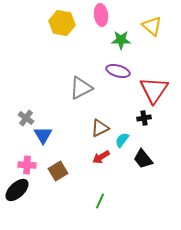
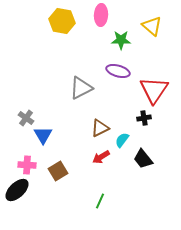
pink ellipse: rotated 10 degrees clockwise
yellow hexagon: moved 2 px up
